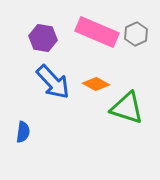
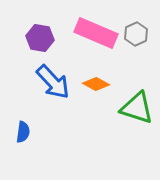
pink rectangle: moved 1 px left, 1 px down
purple hexagon: moved 3 px left
green triangle: moved 10 px right
